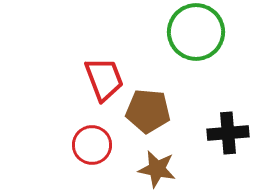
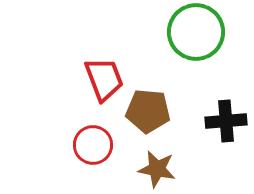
black cross: moved 2 px left, 12 px up
red circle: moved 1 px right
